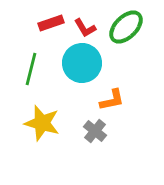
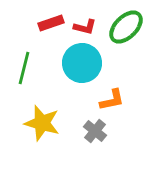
red L-shape: moved 1 px up; rotated 45 degrees counterclockwise
green line: moved 7 px left, 1 px up
